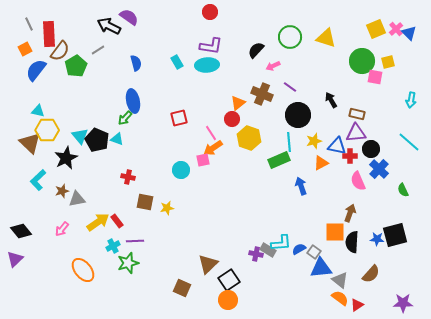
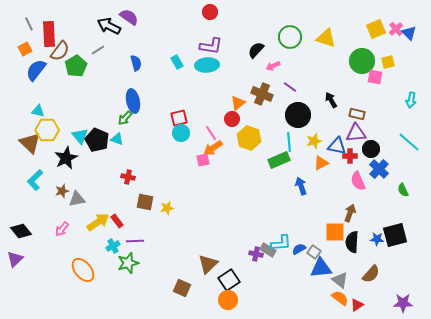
cyan circle at (181, 170): moved 37 px up
cyan L-shape at (38, 180): moved 3 px left
